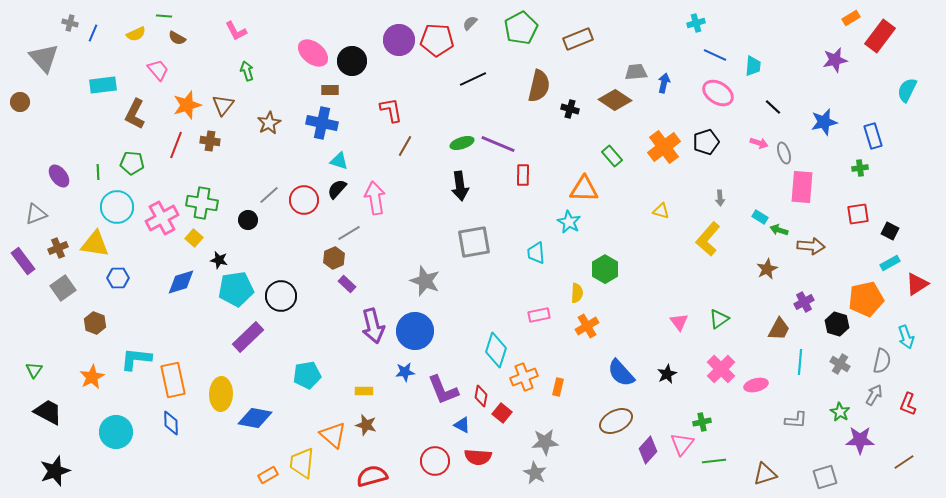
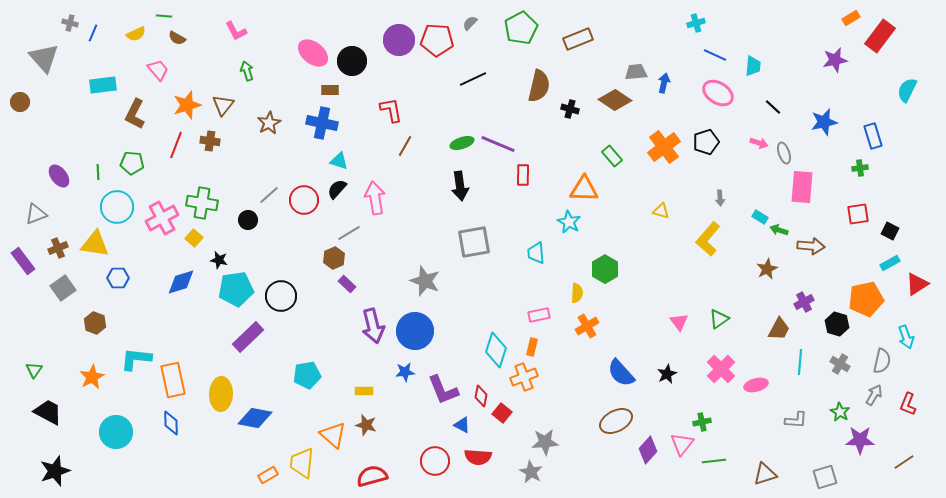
orange rectangle at (558, 387): moved 26 px left, 40 px up
gray star at (535, 473): moved 4 px left, 1 px up
